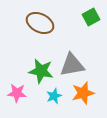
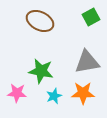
brown ellipse: moved 2 px up
gray triangle: moved 15 px right, 3 px up
orange star: rotated 15 degrees clockwise
